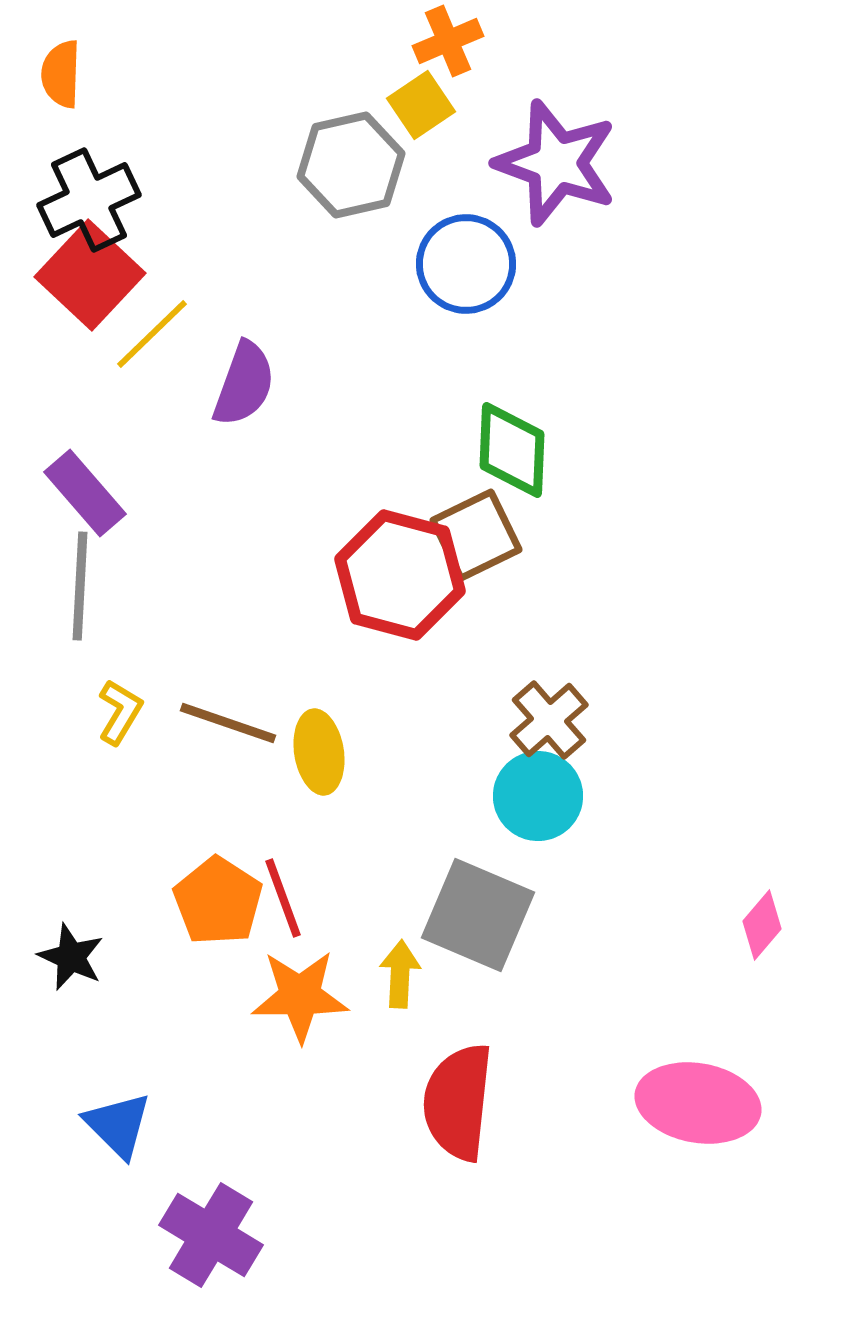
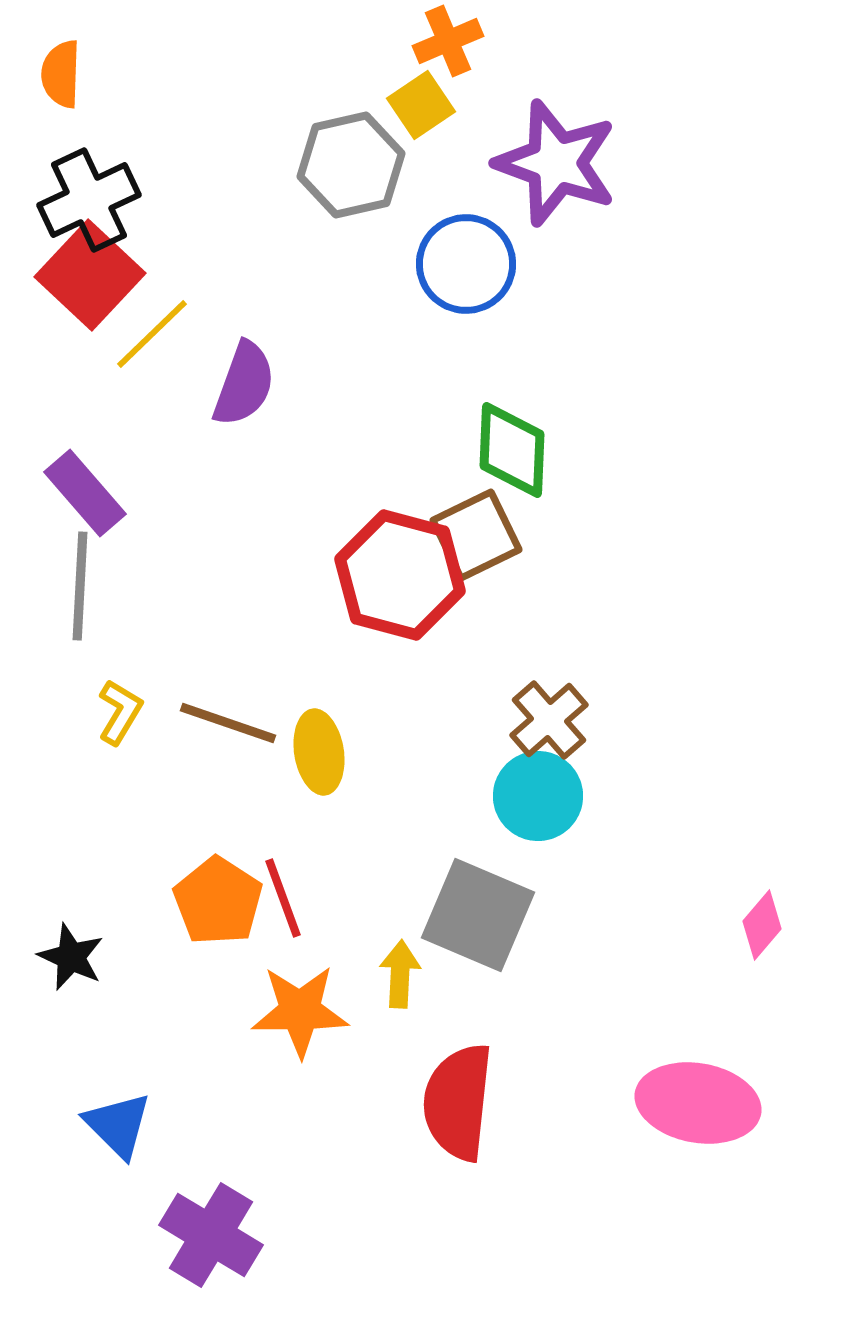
orange star: moved 15 px down
